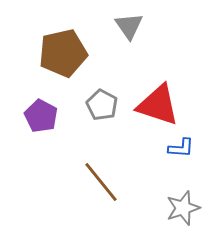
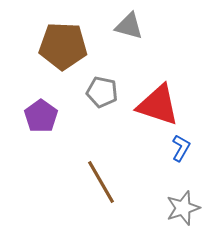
gray triangle: rotated 40 degrees counterclockwise
brown pentagon: moved 7 px up; rotated 15 degrees clockwise
gray pentagon: moved 13 px up; rotated 16 degrees counterclockwise
purple pentagon: rotated 8 degrees clockwise
blue L-shape: rotated 64 degrees counterclockwise
brown line: rotated 9 degrees clockwise
